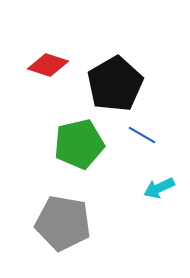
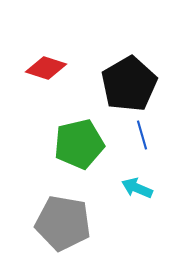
red diamond: moved 2 px left, 3 px down
black pentagon: moved 14 px right
blue line: rotated 44 degrees clockwise
cyan arrow: moved 22 px left; rotated 48 degrees clockwise
